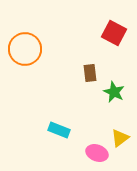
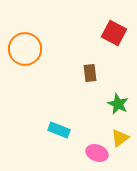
green star: moved 4 px right, 12 px down
